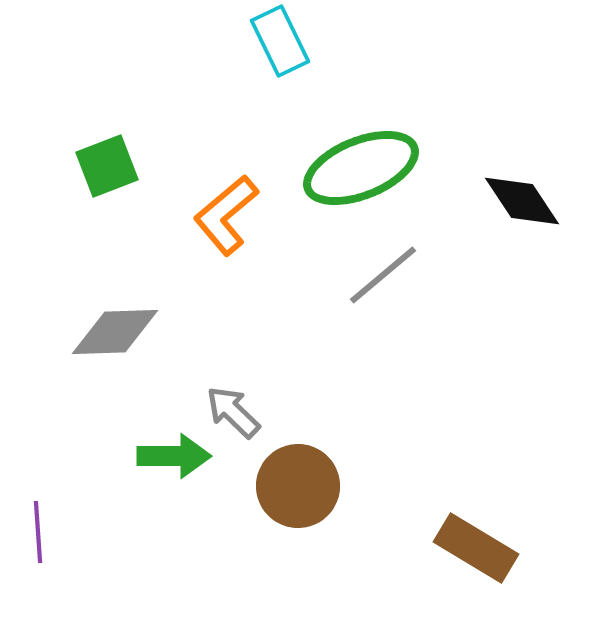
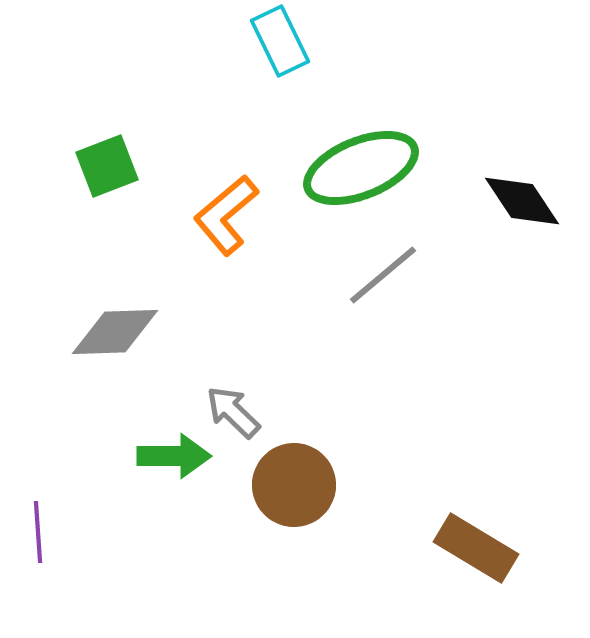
brown circle: moved 4 px left, 1 px up
